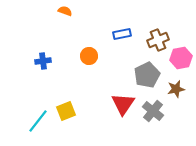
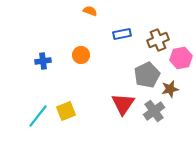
orange semicircle: moved 25 px right
orange circle: moved 8 px left, 1 px up
brown star: moved 6 px left
gray cross: moved 1 px right; rotated 15 degrees clockwise
cyan line: moved 5 px up
